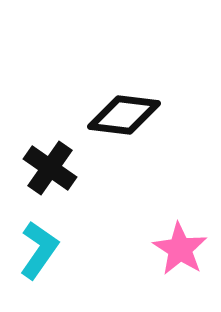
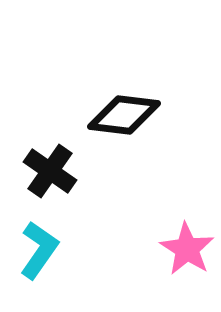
black cross: moved 3 px down
pink star: moved 7 px right
